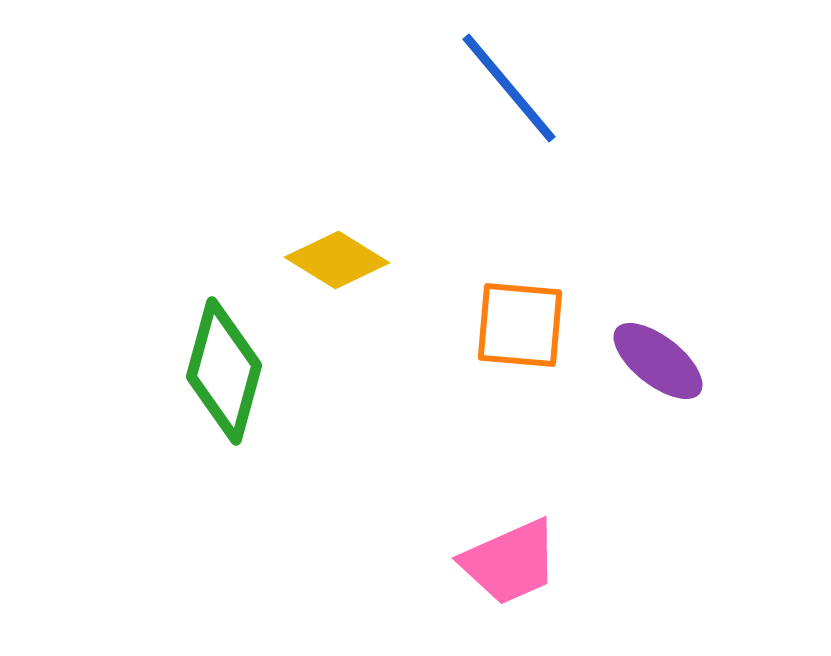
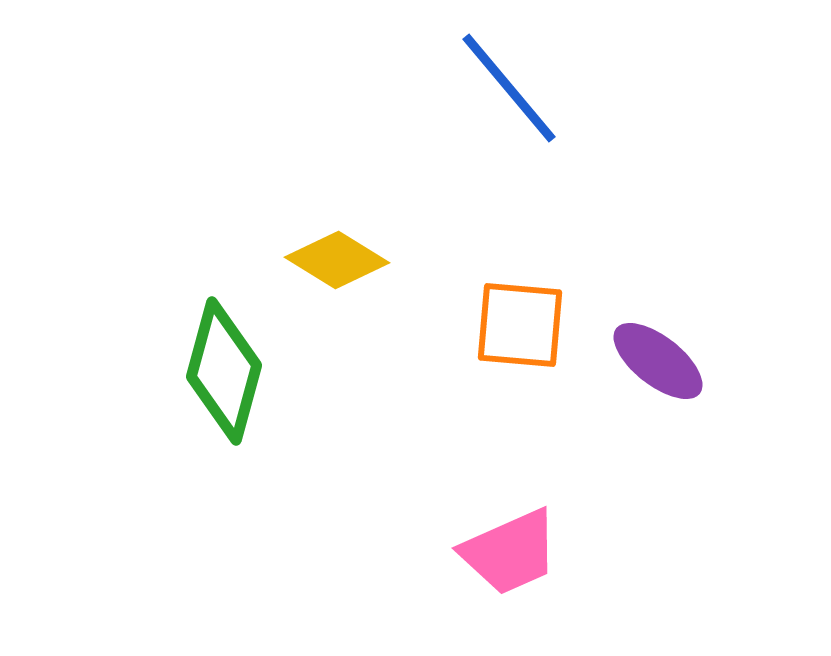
pink trapezoid: moved 10 px up
